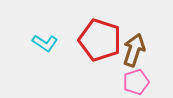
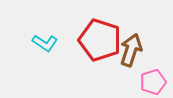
brown arrow: moved 3 px left
pink pentagon: moved 17 px right
